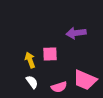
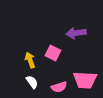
pink square: moved 3 px right, 1 px up; rotated 28 degrees clockwise
pink trapezoid: rotated 20 degrees counterclockwise
